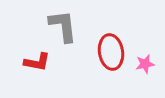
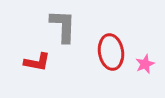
gray L-shape: rotated 9 degrees clockwise
pink star: rotated 12 degrees counterclockwise
